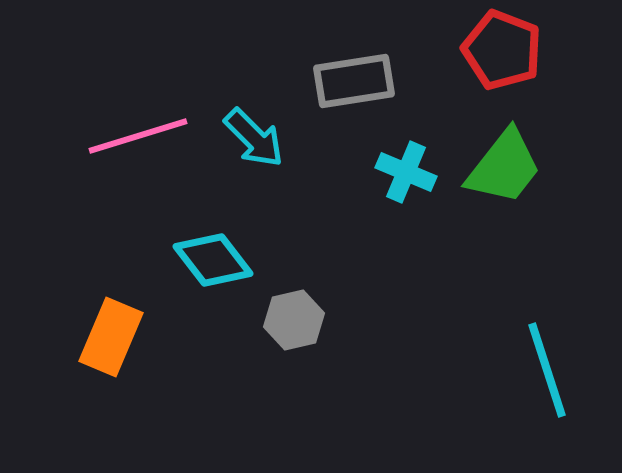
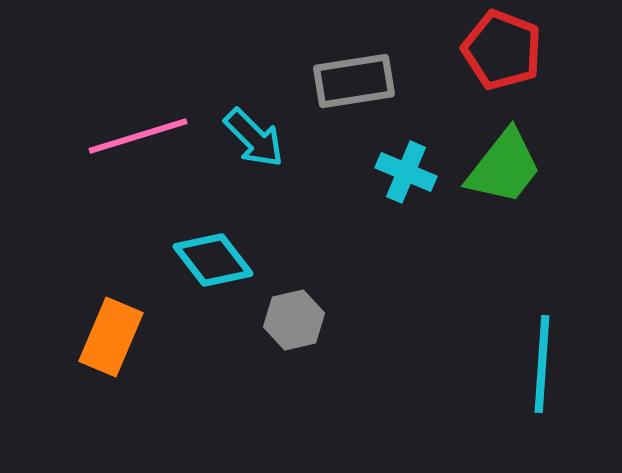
cyan line: moved 5 px left, 6 px up; rotated 22 degrees clockwise
